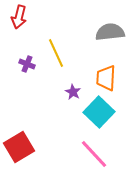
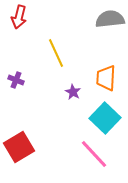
gray semicircle: moved 13 px up
purple cross: moved 11 px left, 16 px down
cyan square: moved 6 px right, 6 px down
